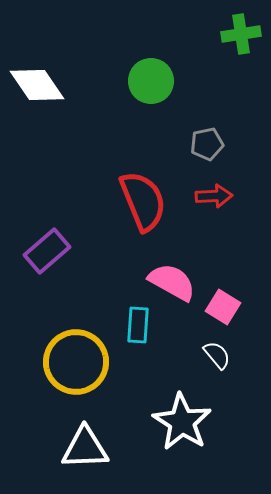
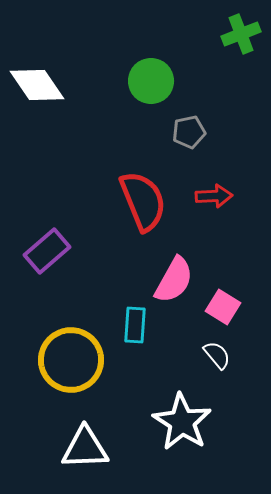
green cross: rotated 12 degrees counterclockwise
gray pentagon: moved 18 px left, 12 px up
pink semicircle: moved 2 px right, 2 px up; rotated 90 degrees clockwise
cyan rectangle: moved 3 px left
yellow circle: moved 5 px left, 2 px up
